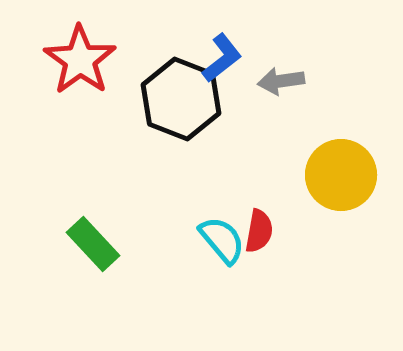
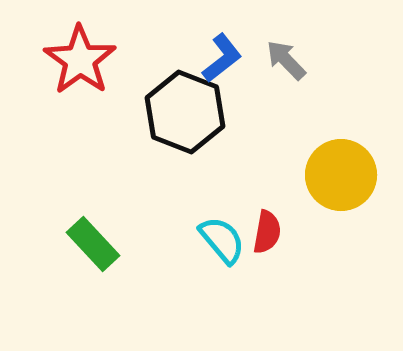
gray arrow: moved 5 px right, 21 px up; rotated 54 degrees clockwise
black hexagon: moved 4 px right, 13 px down
red semicircle: moved 8 px right, 1 px down
